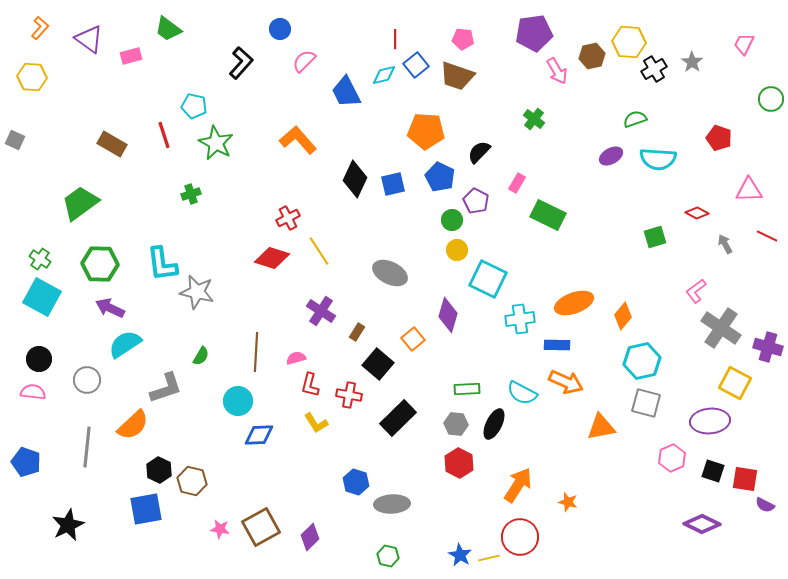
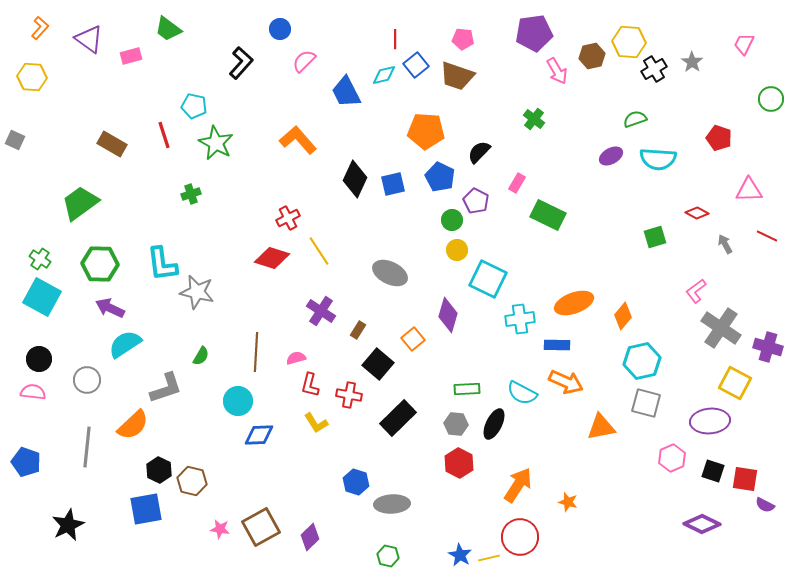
brown rectangle at (357, 332): moved 1 px right, 2 px up
